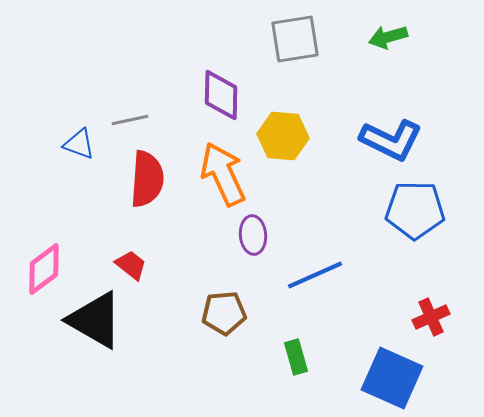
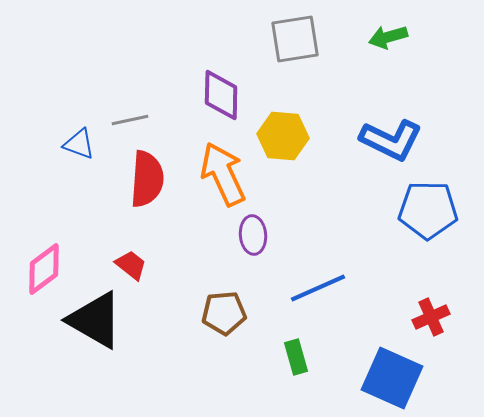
blue pentagon: moved 13 px right
blue line: moved 3 px right, 13 px down
